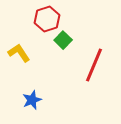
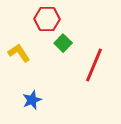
red hexagon: rotated 20 degrees clockwise
green square: moved 3 px down
